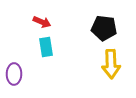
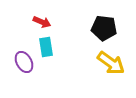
yellow arrow: moved 1 px up; rotated 52 degrees counterclockwise
purple ellipse: moved 10 px right, 12 px up; rotated 30 degrees counterclockwise
